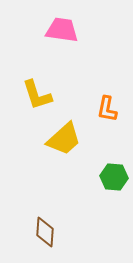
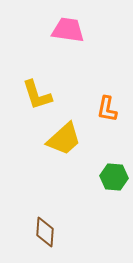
pink trapezoid: moved 6 px right
